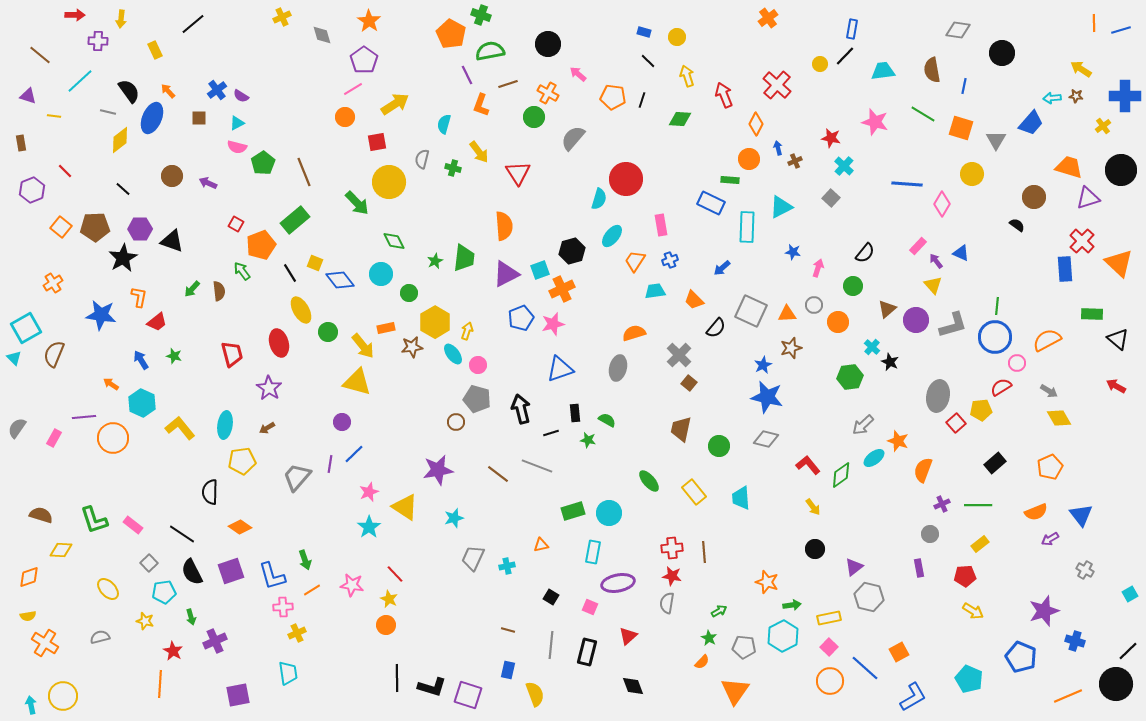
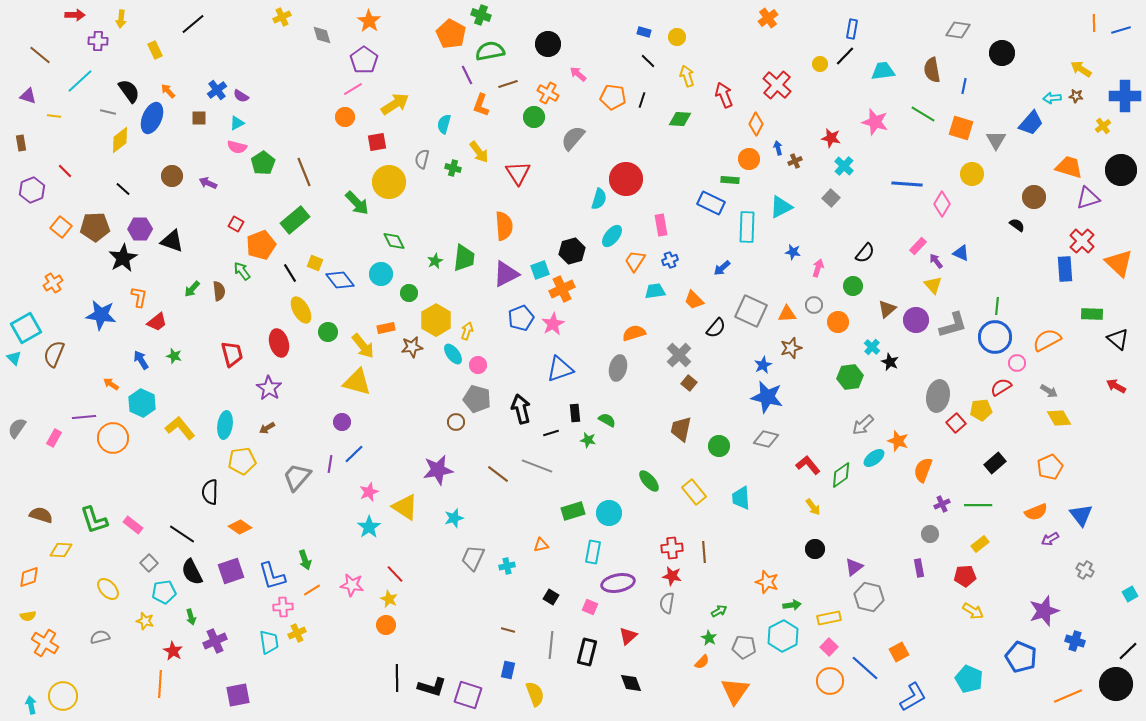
yellow hexagon at (435, 322): moved 1 px right, 2 px up
pink star at (553, 324): rotated 15 degrees counterclockwise
cyan trapezoid at (288, 673): moved 19 px left, 31 px up
black diamond at (633, 686): moved 2 px left, 3 px up
